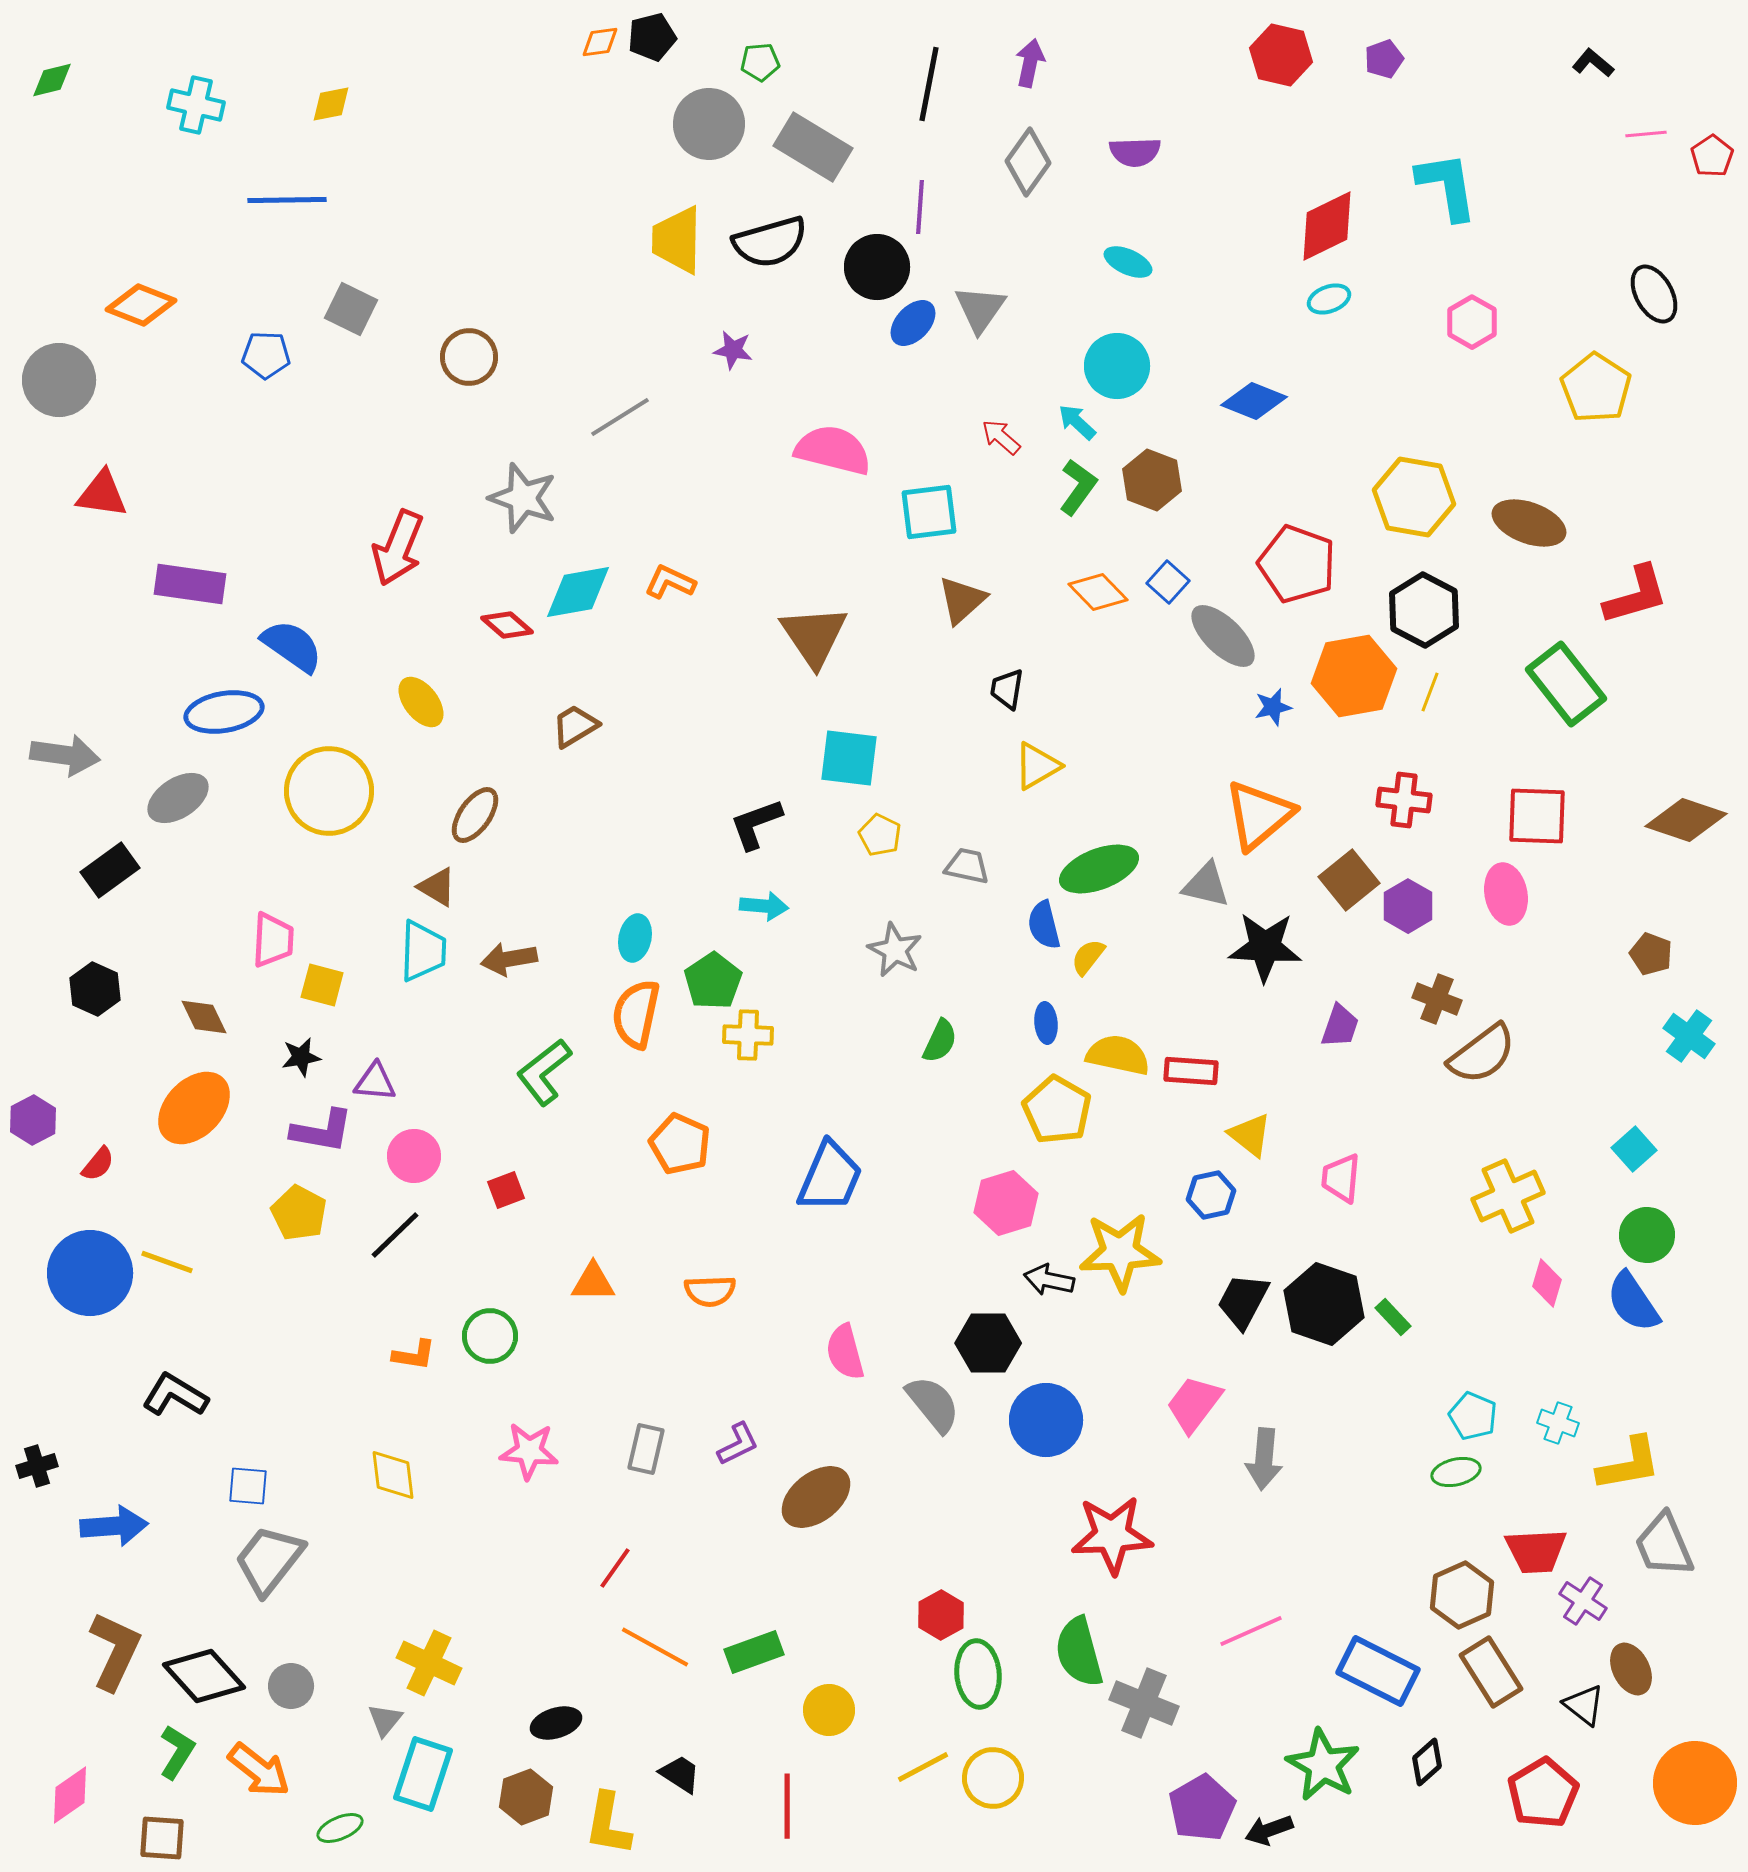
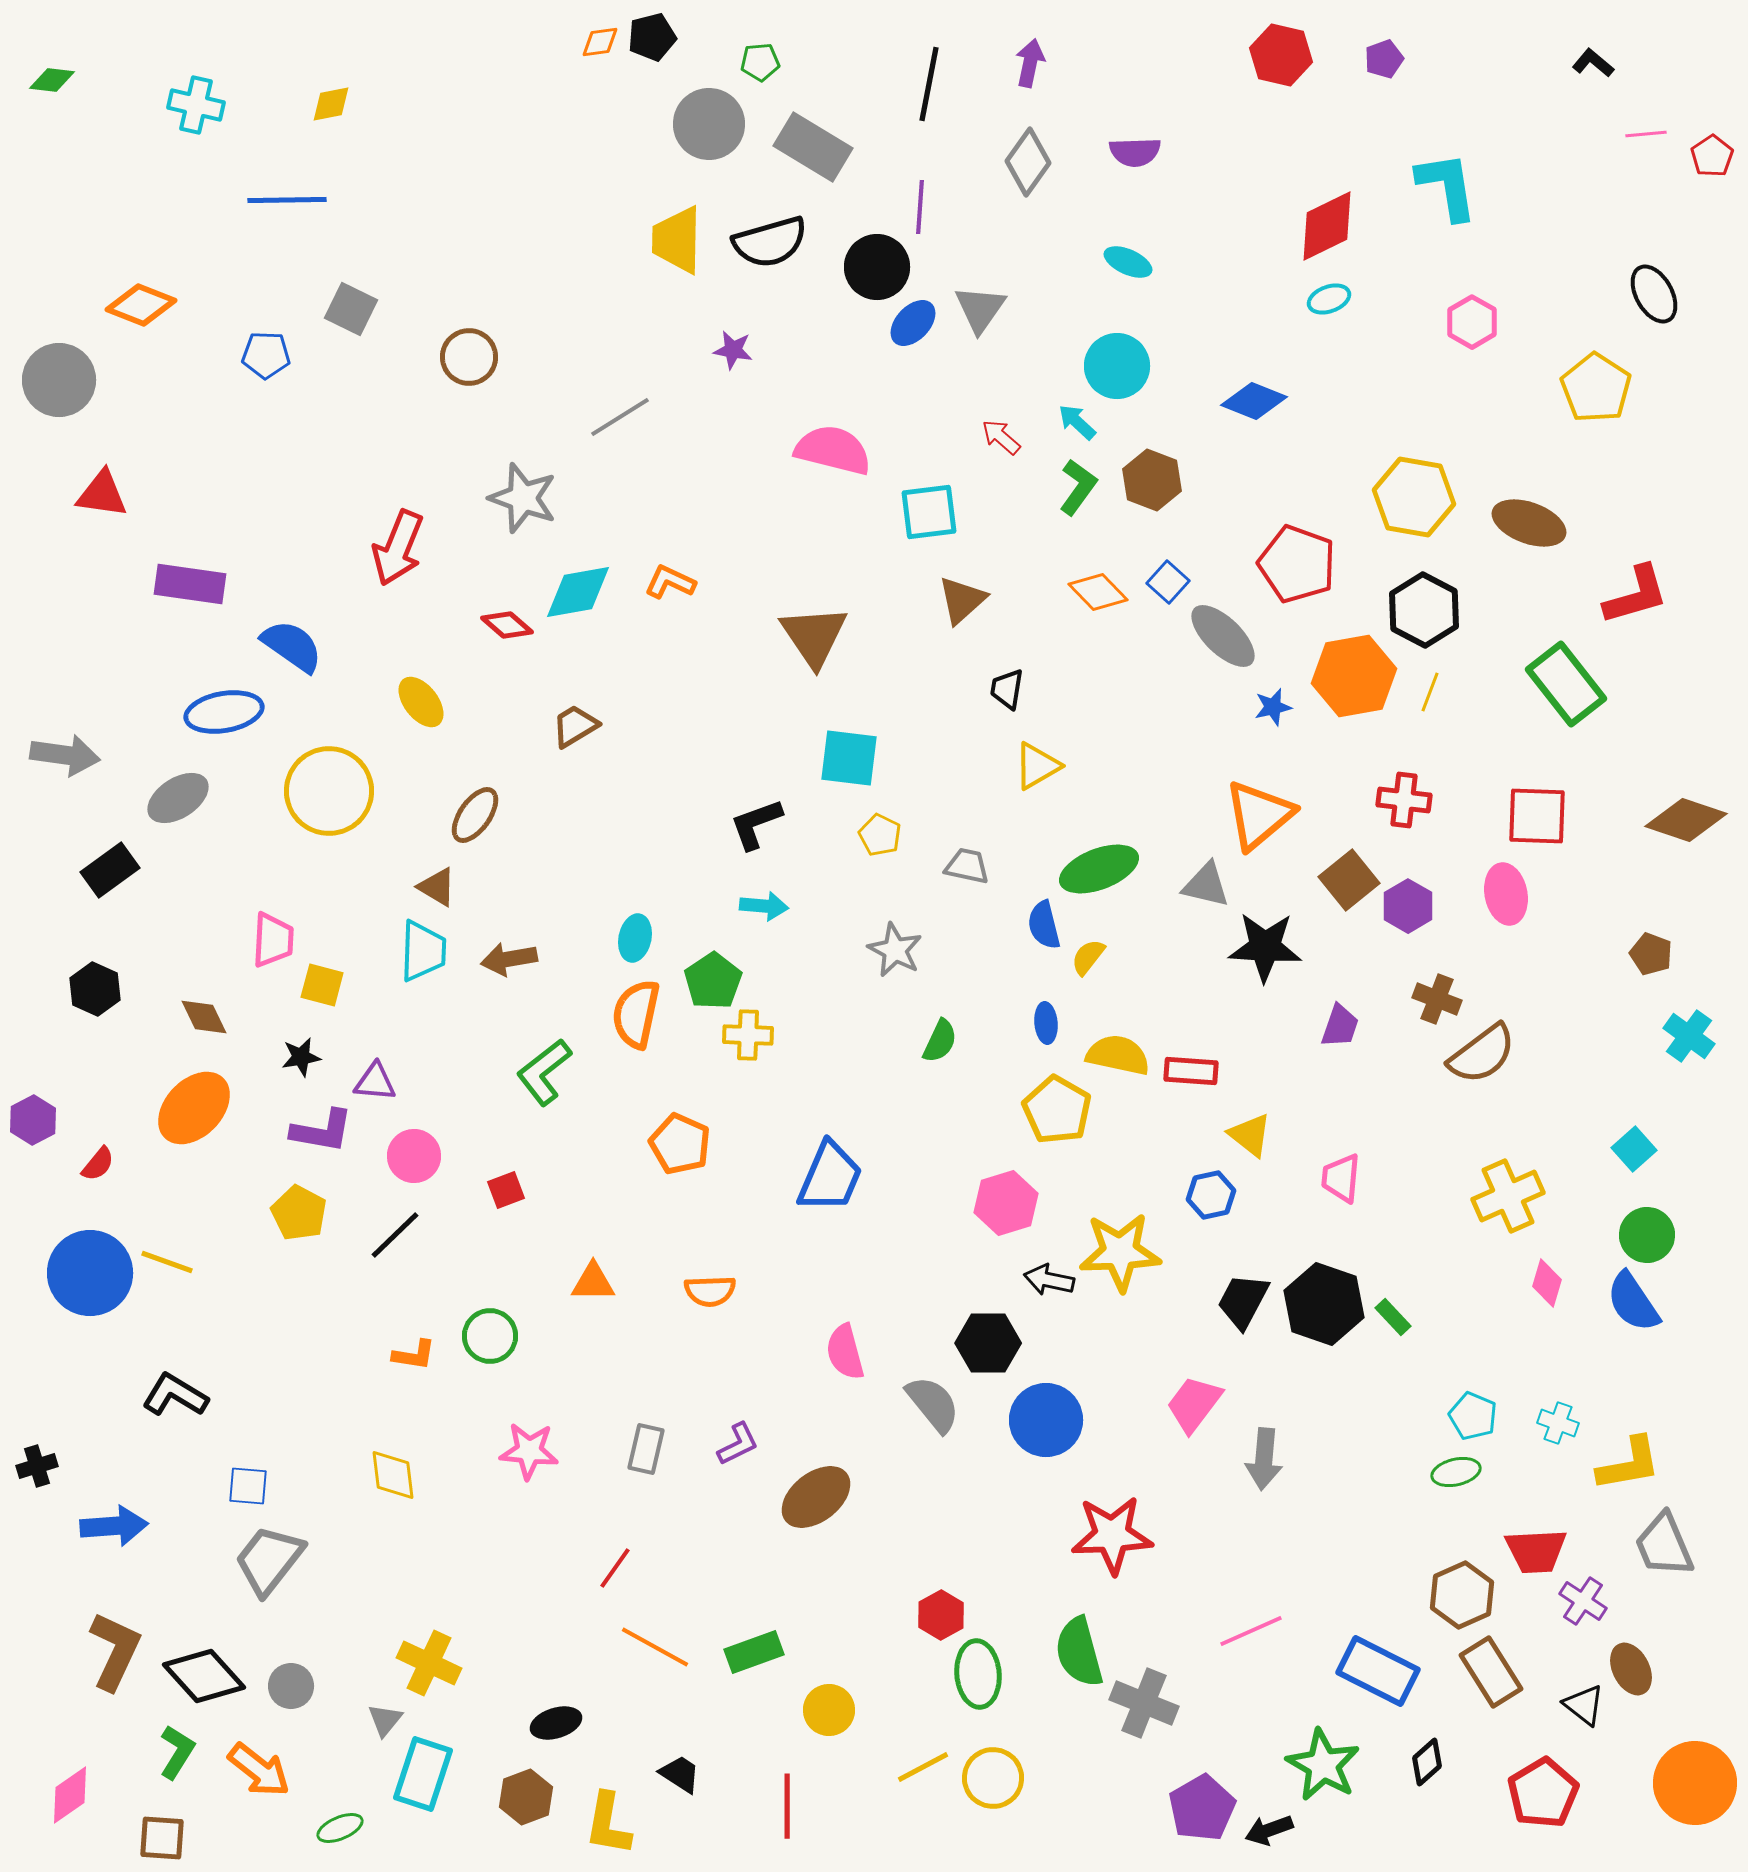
green diamond at (52, 80): rotated 21 degrees clockwise
